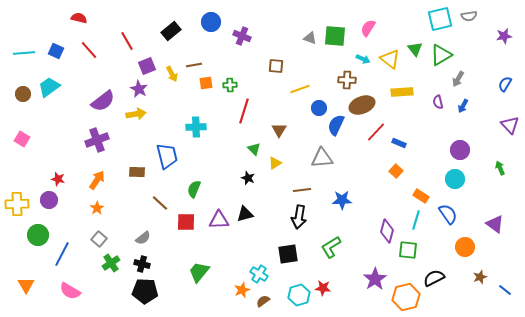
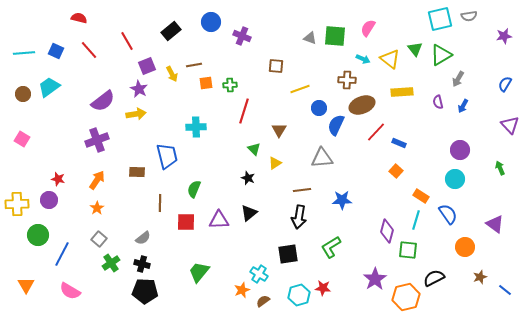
brown line at (160, 203): rotated 48 degrees clockwise
black triangle at (245, 214): moved 4 px right, 1 px up; rotated 24 degrees counterclockwise
